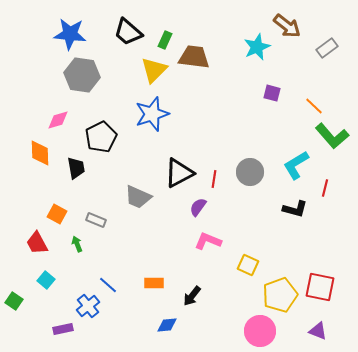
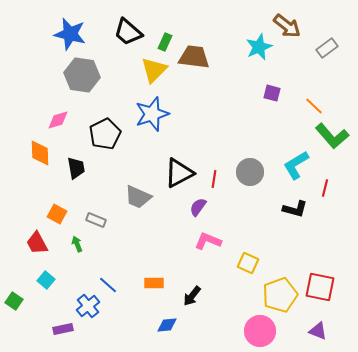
blue star at (70, 34): rotated 8 degrees clockwise
green rectangle at (165, 40): moved 2 px down
cyan star at (257, 47): moved 2 px right
black pentagon at (101, 137): moved 4 px right, 3 px up
yellow square at (248, 265): moved 2 px up
